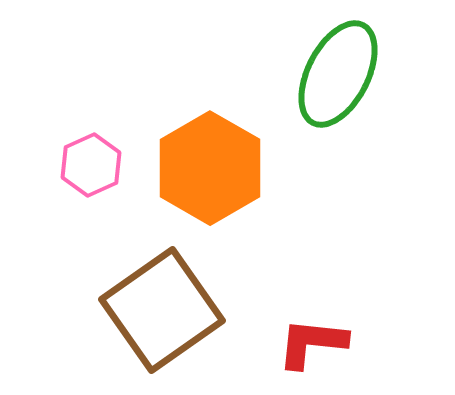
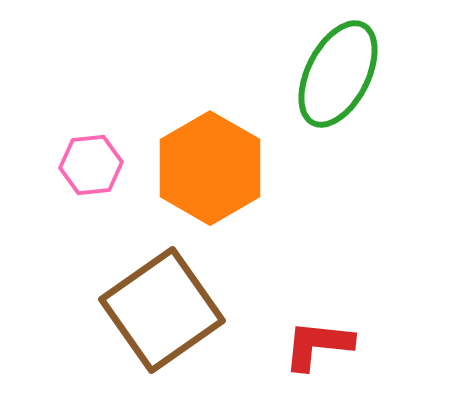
pink hexagon: rotated 18 degrees clockwise
red L-shape: moved 6 px right, 2 px down
